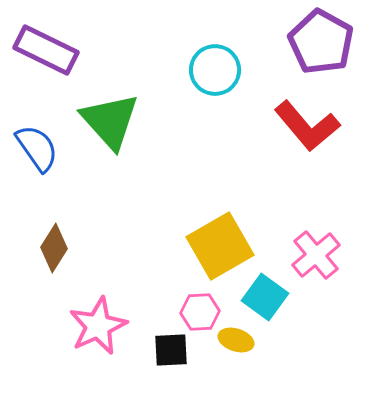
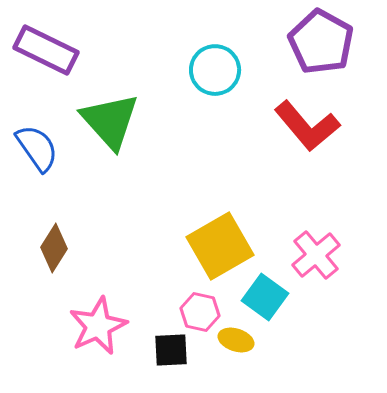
pink hexagon: rotated 15 degrees clockwise
